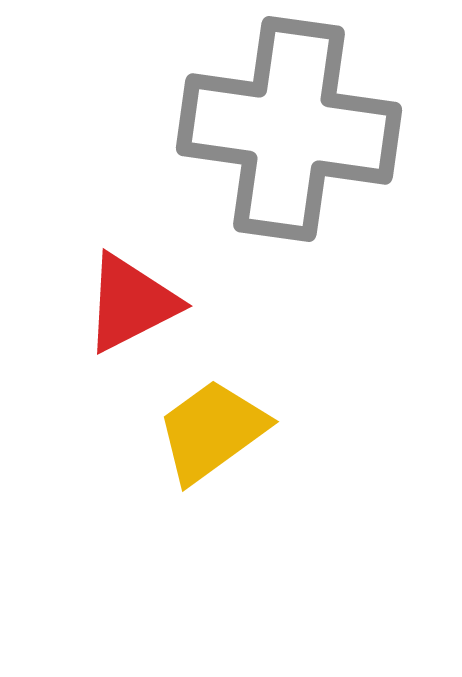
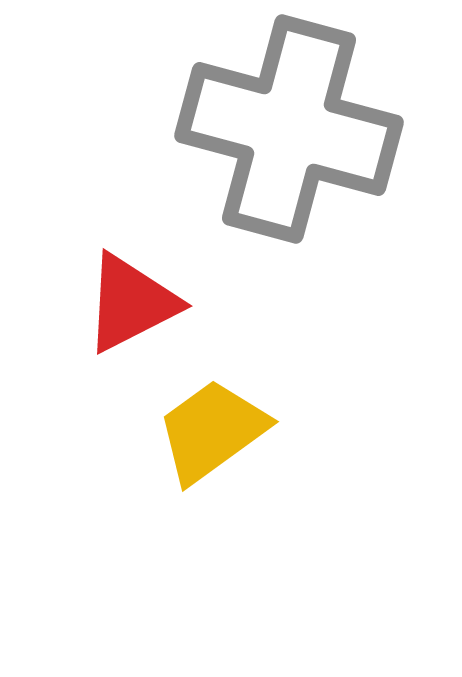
gray cross: rotated 7 degrees clockwise
